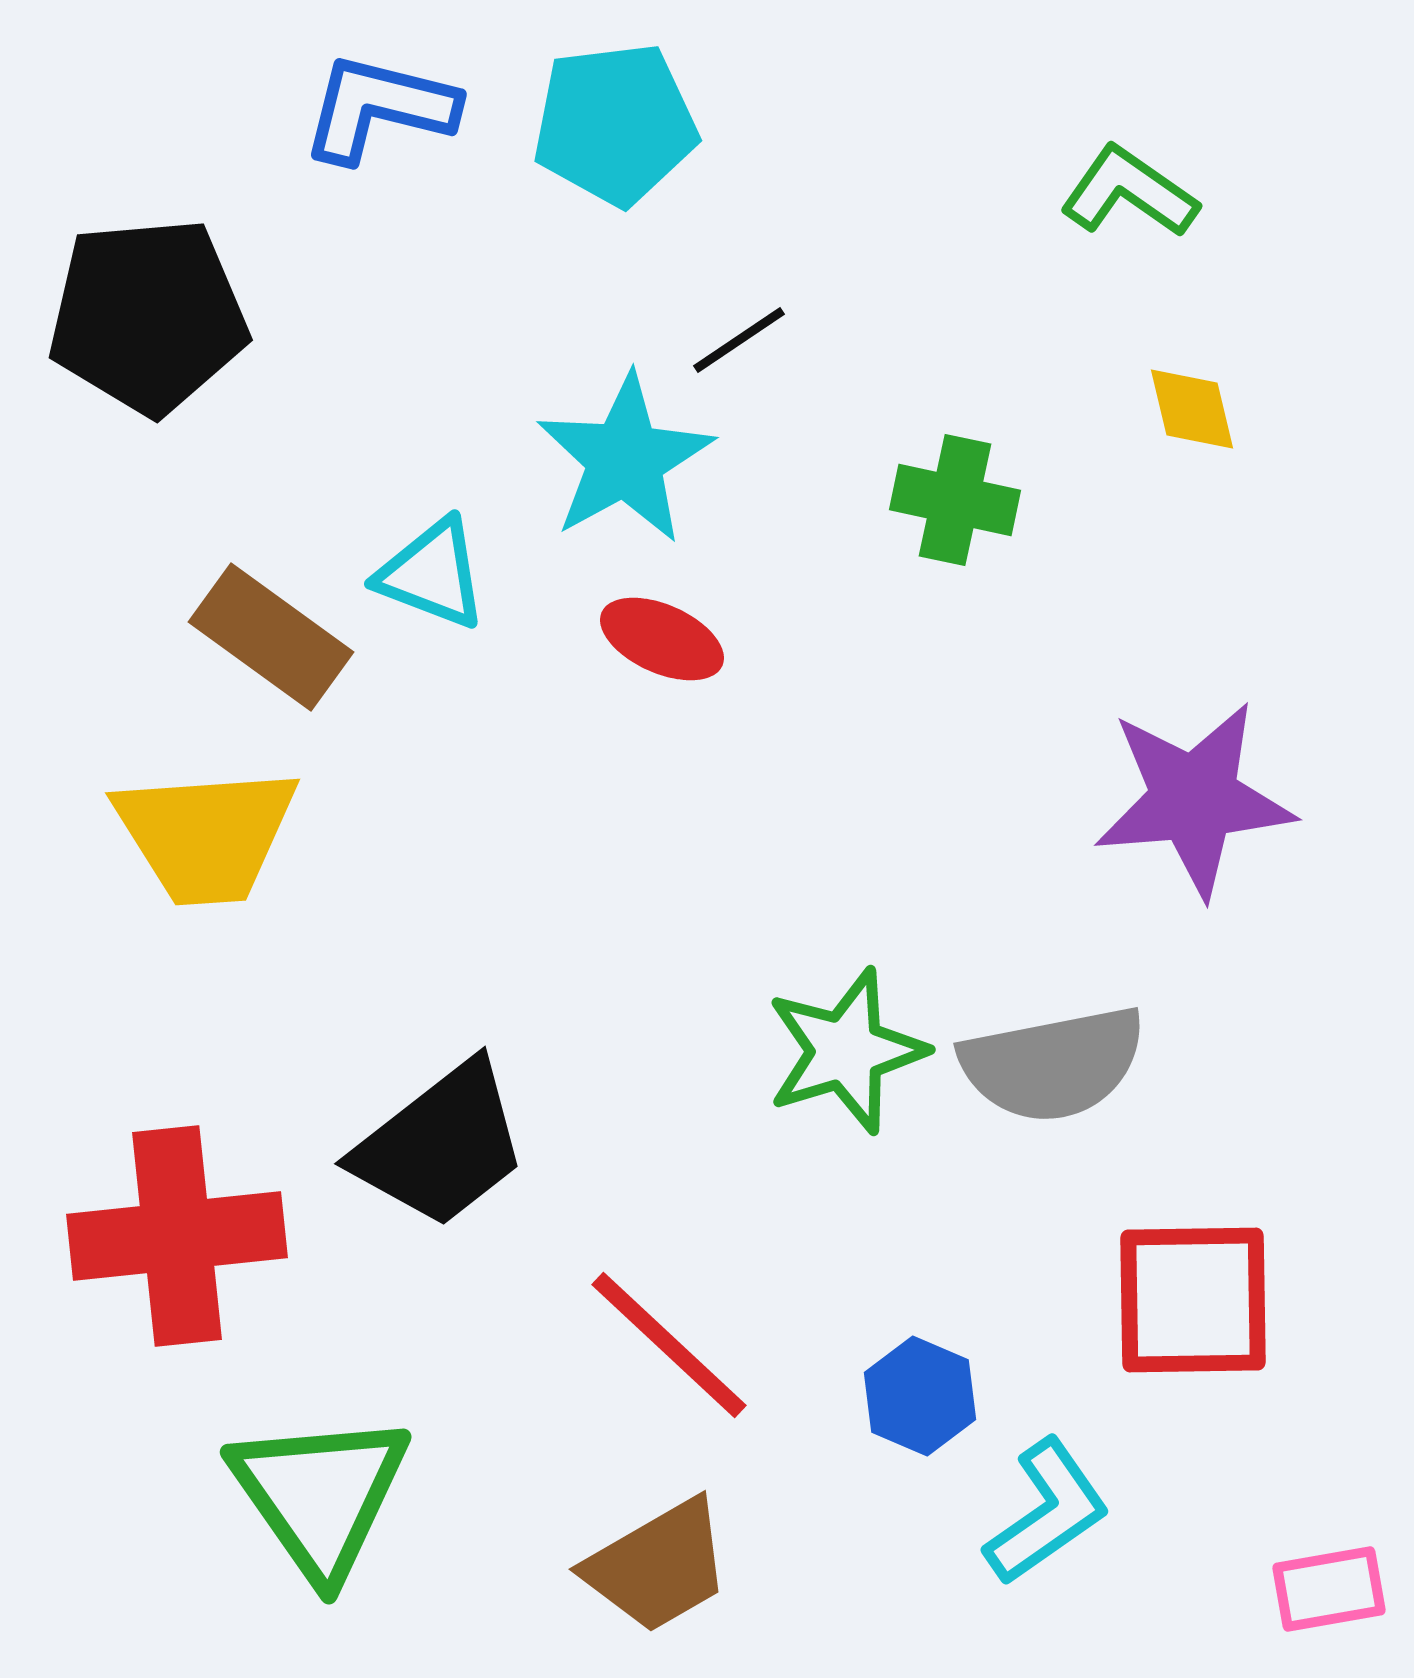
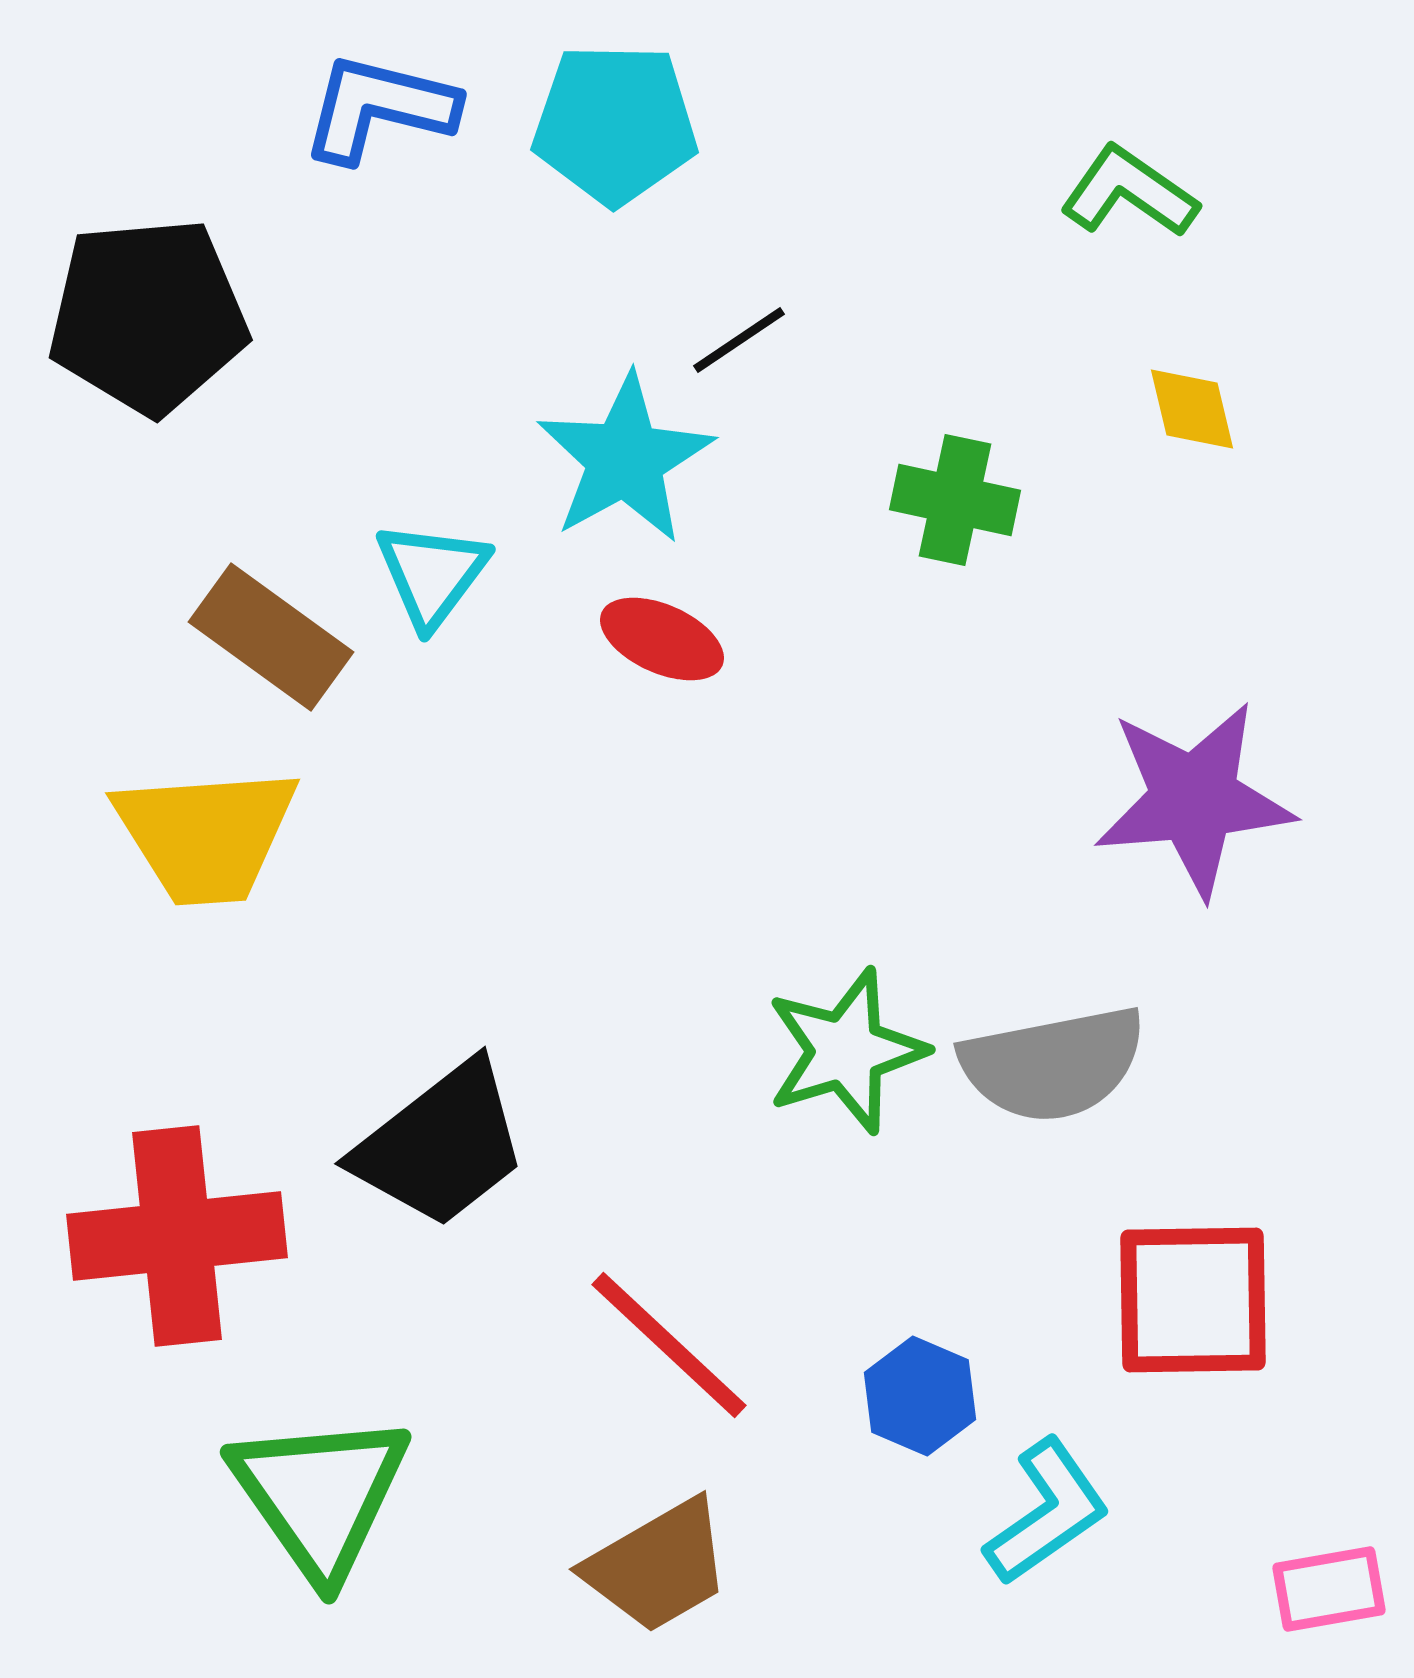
cyan pentagon: rotated 8 degrees clockwise
cyan triangle: rotated 46 degrees clockwise
